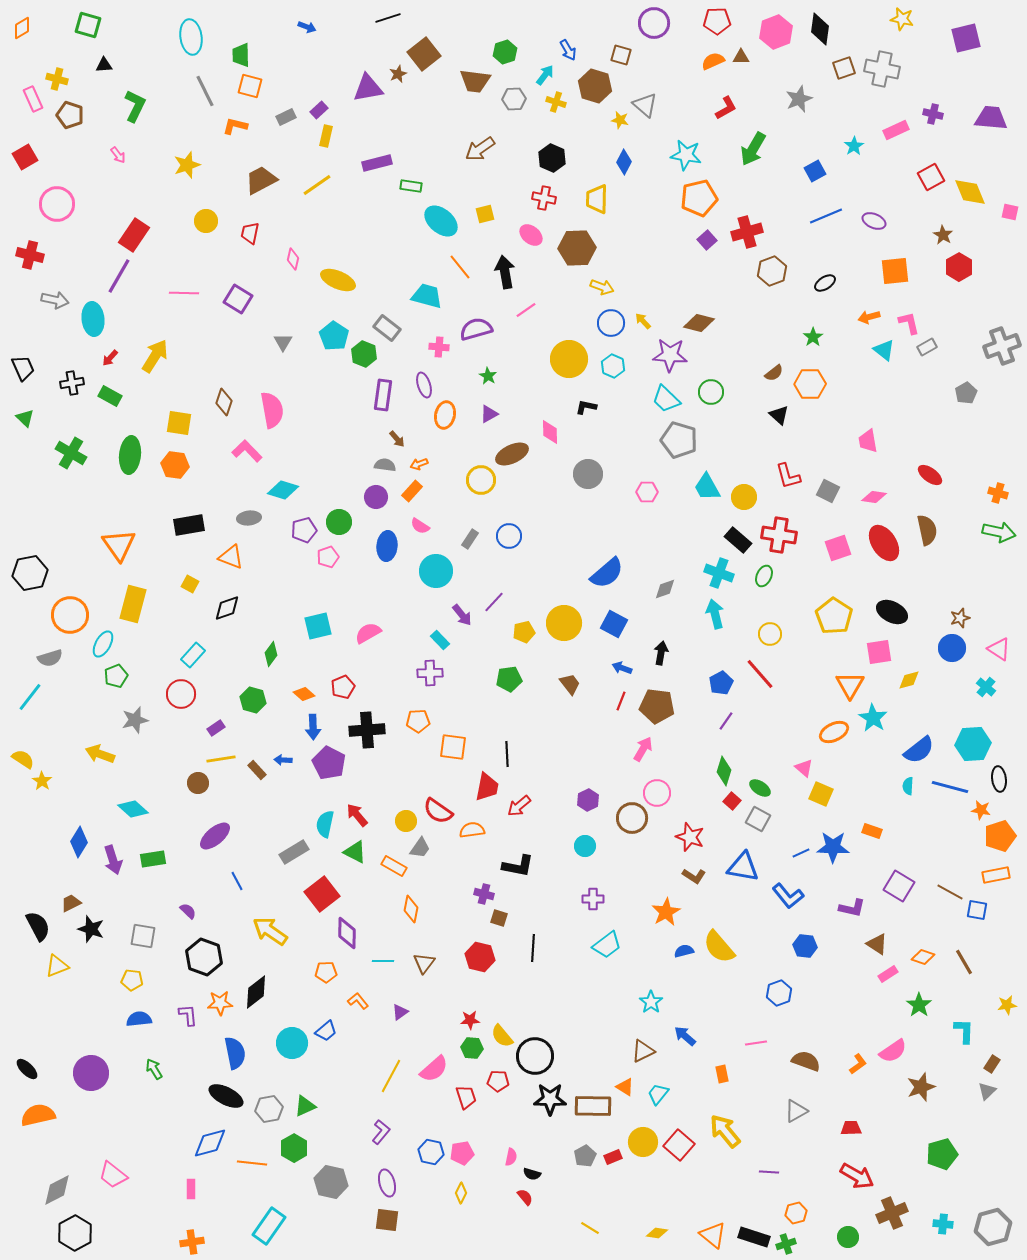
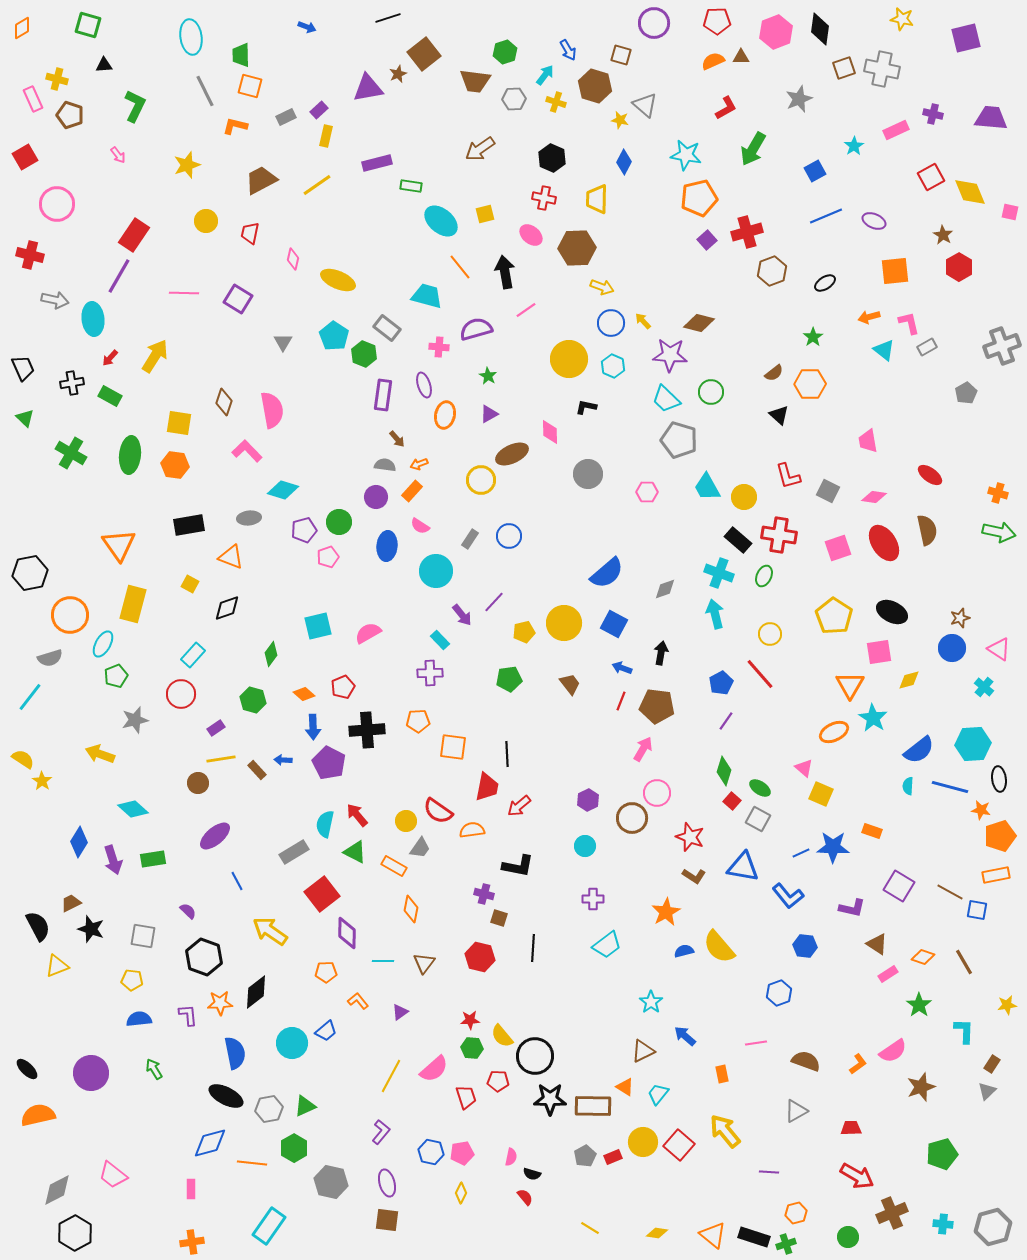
cyan cross at (986, 687): moved 2 px left
